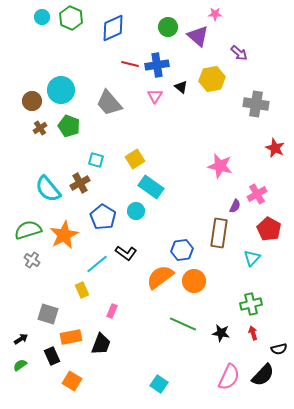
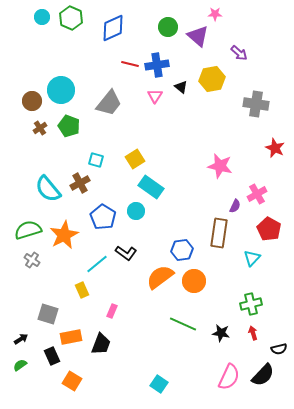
gray trapezoid at (109, 103): rotated 100 degrees counterclockwise
